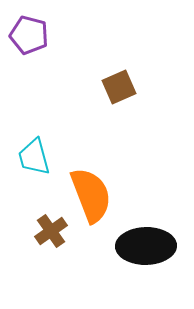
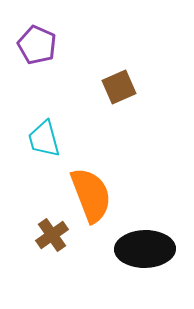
purple pentagon: moved 8 px right, 10 px down; rotated 9 degrees clockwise
cyan trapezoid: moved 10 px right, 18 px up
brown cross: moved 1 px right, 4 px down
black ellipse: moved 1 px left, 3 px down
